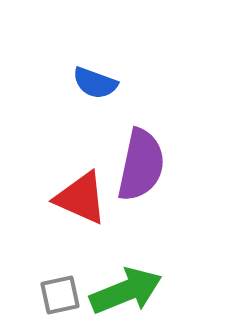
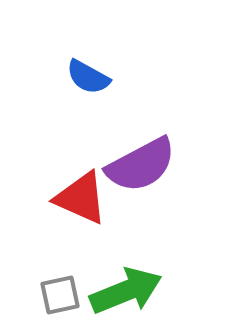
blue semicircle: moved 7 px left, 6 px up; rotated 9 degrees clockwise
purple semicircle: rotated 50 degrees clockwise
